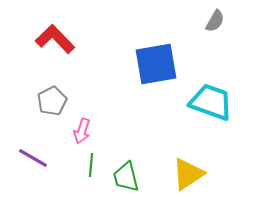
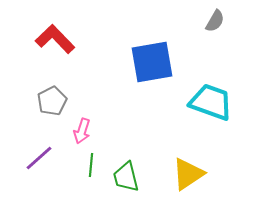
blue square: moved 4 px left, 2 px up
purple line: moved 6 px right; rotated 72 degrees counterclockwise
